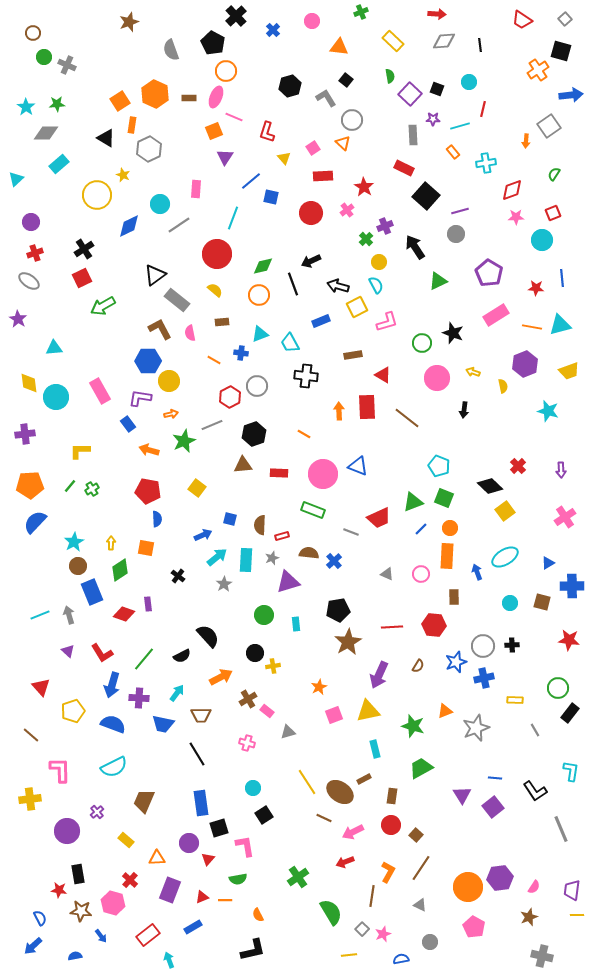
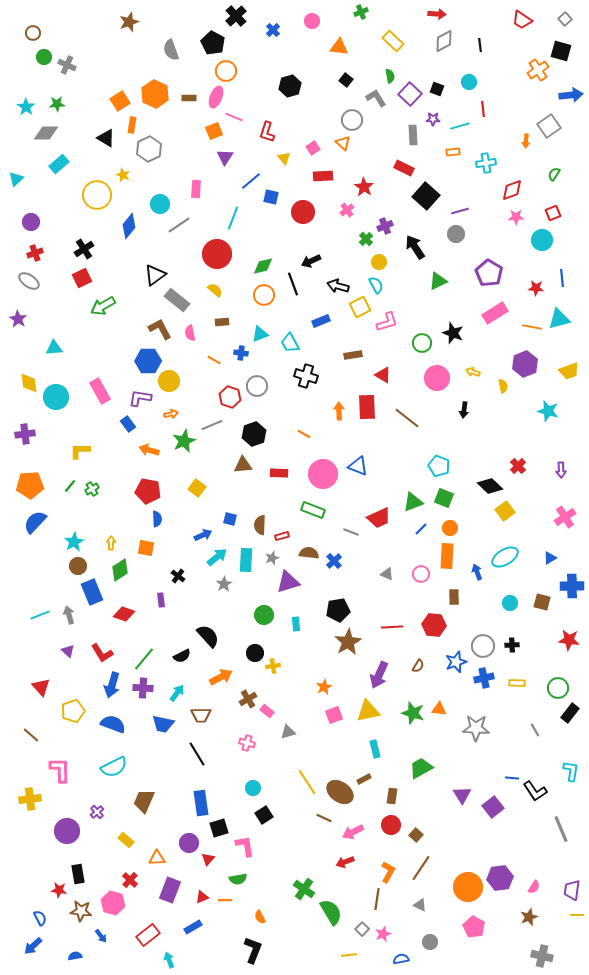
gray diamond at (444, 41): rotated 25 degrees counterclockwise
gray L-shape at (326, 98): moved 50 px right
red line at (483, 109): rotated 21 degrees counterclockwise
orange rectangle at (453, 152): rotated 56 degrees counterclockwise
red circle at (311, 213): moved 8 px left, 1 px up
blue diamond at (129, 226): rotated 25 degrees counterclockwise
orange circle at (259, 295): moved 5 px right
yellow square at (357, 307): moved 3 px right
pink rectangle at (496, 315): moved 1 px left, 2 px up
cyan triangle at (560, 325): moved 1 px left, 6 px up
black cross at (306, 376): rotated 10 degrees clockwise
red hexagon at (230, 397): rotated 15 degrees counterclockwise
blue triangle at (548, 563): moved 2 px right, 5 px up
purple rectangle at (148, 604): moved 13 px right, 4 px up
orange star at (319, 687): moved 5 px right
purple cross at (139, 698): moved 4 px right, 10 px up
yellow rectangle at (515, 700): moved 2 px right, 17 px up
orange triangle at (445, 711): moved 6 px left, 2 px up; rotated 28 degrees clockwise
green star at (413, 726): moved 13 px up
gray star at (476, 728): rotated 24 degrees clockwise
blue line at (495, 778): moved 17 px right
green cross at (298, 877): moved 6 px right, 12 px down; rotated 20 degrees counterclockwise
brown line at (372, 896): moved 5 px right, 3 px down
orange semicircle at (258, 915): moved 2 px right, 2 px down
black L-shape at (253, 950): rotated 56 degrees counterclockwise
